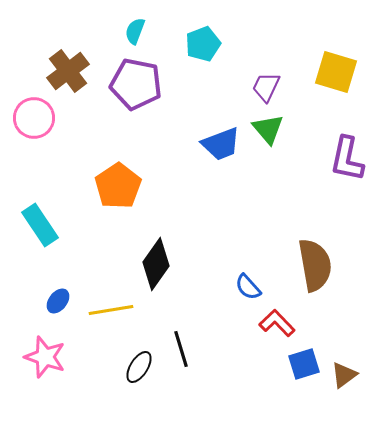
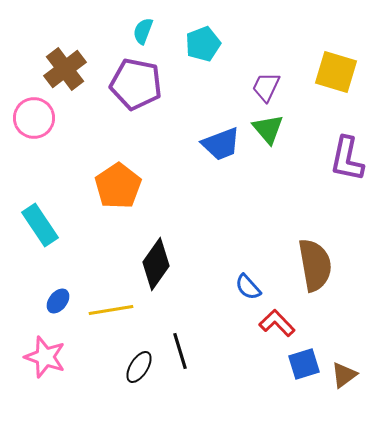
cyan semicircle: moved 8 px right
brown cross: moved 3 px left, 2 px up
black line: moved 1 px left, 2 px down
